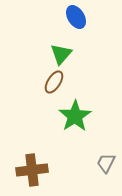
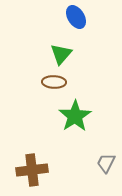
brown ellipse: rotated 60 degrees clockwise
